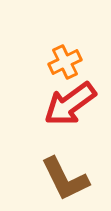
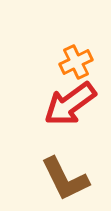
orange cross: moved 11 px right
